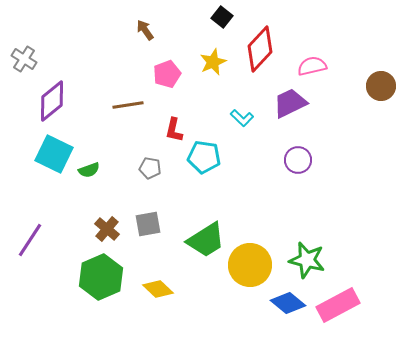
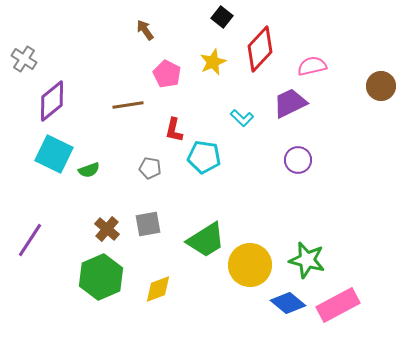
pink pentagon: rotated 24 degrees counterclockwise
yellow diamond: rotated 64 degrees counterclockwise
